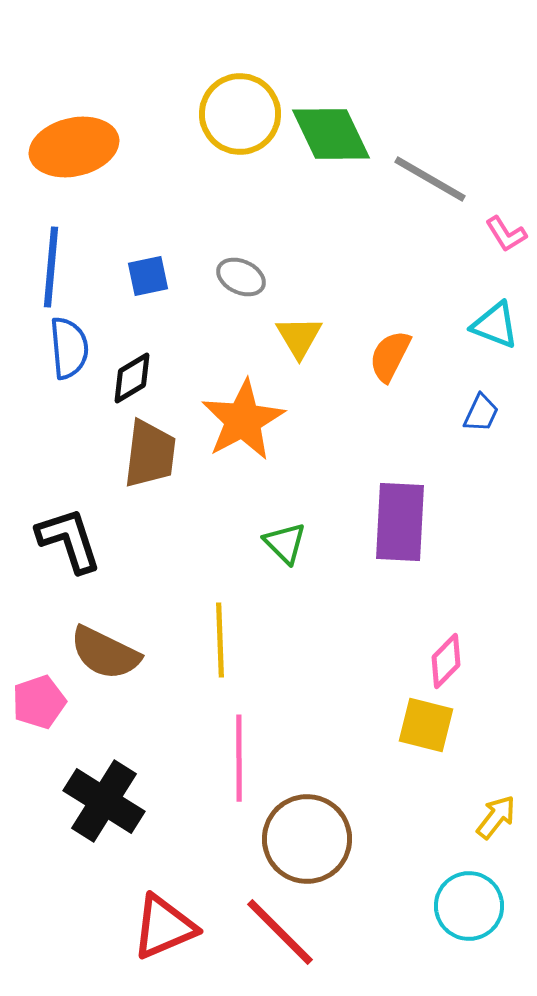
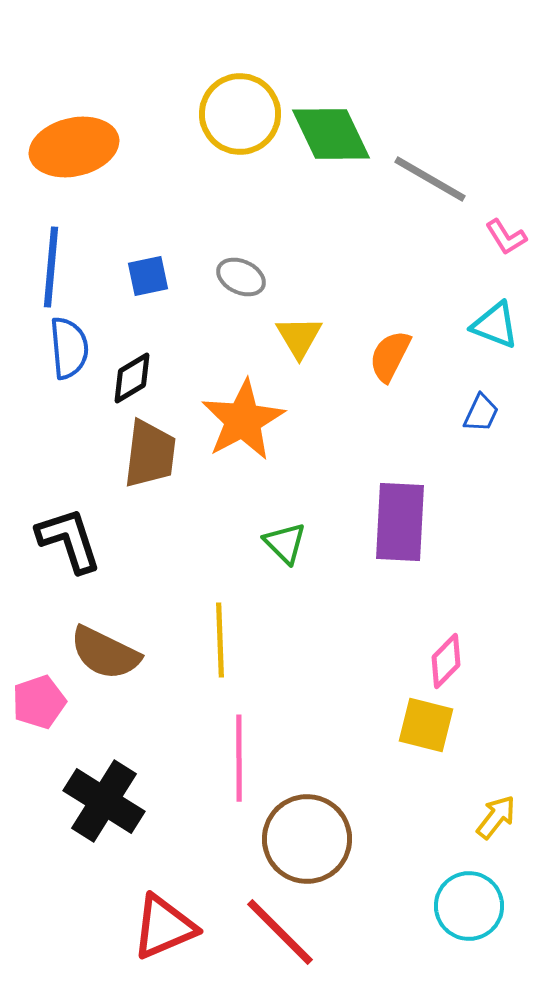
pink L-shape: moved 3 px down
